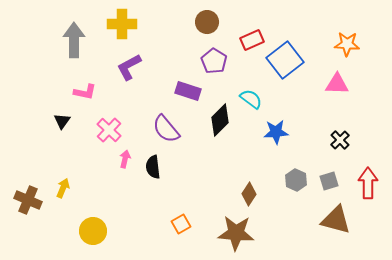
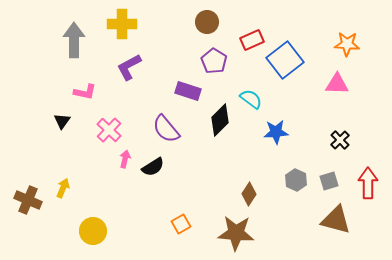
black semicircle: rotated 115 degrees counterclockwise
